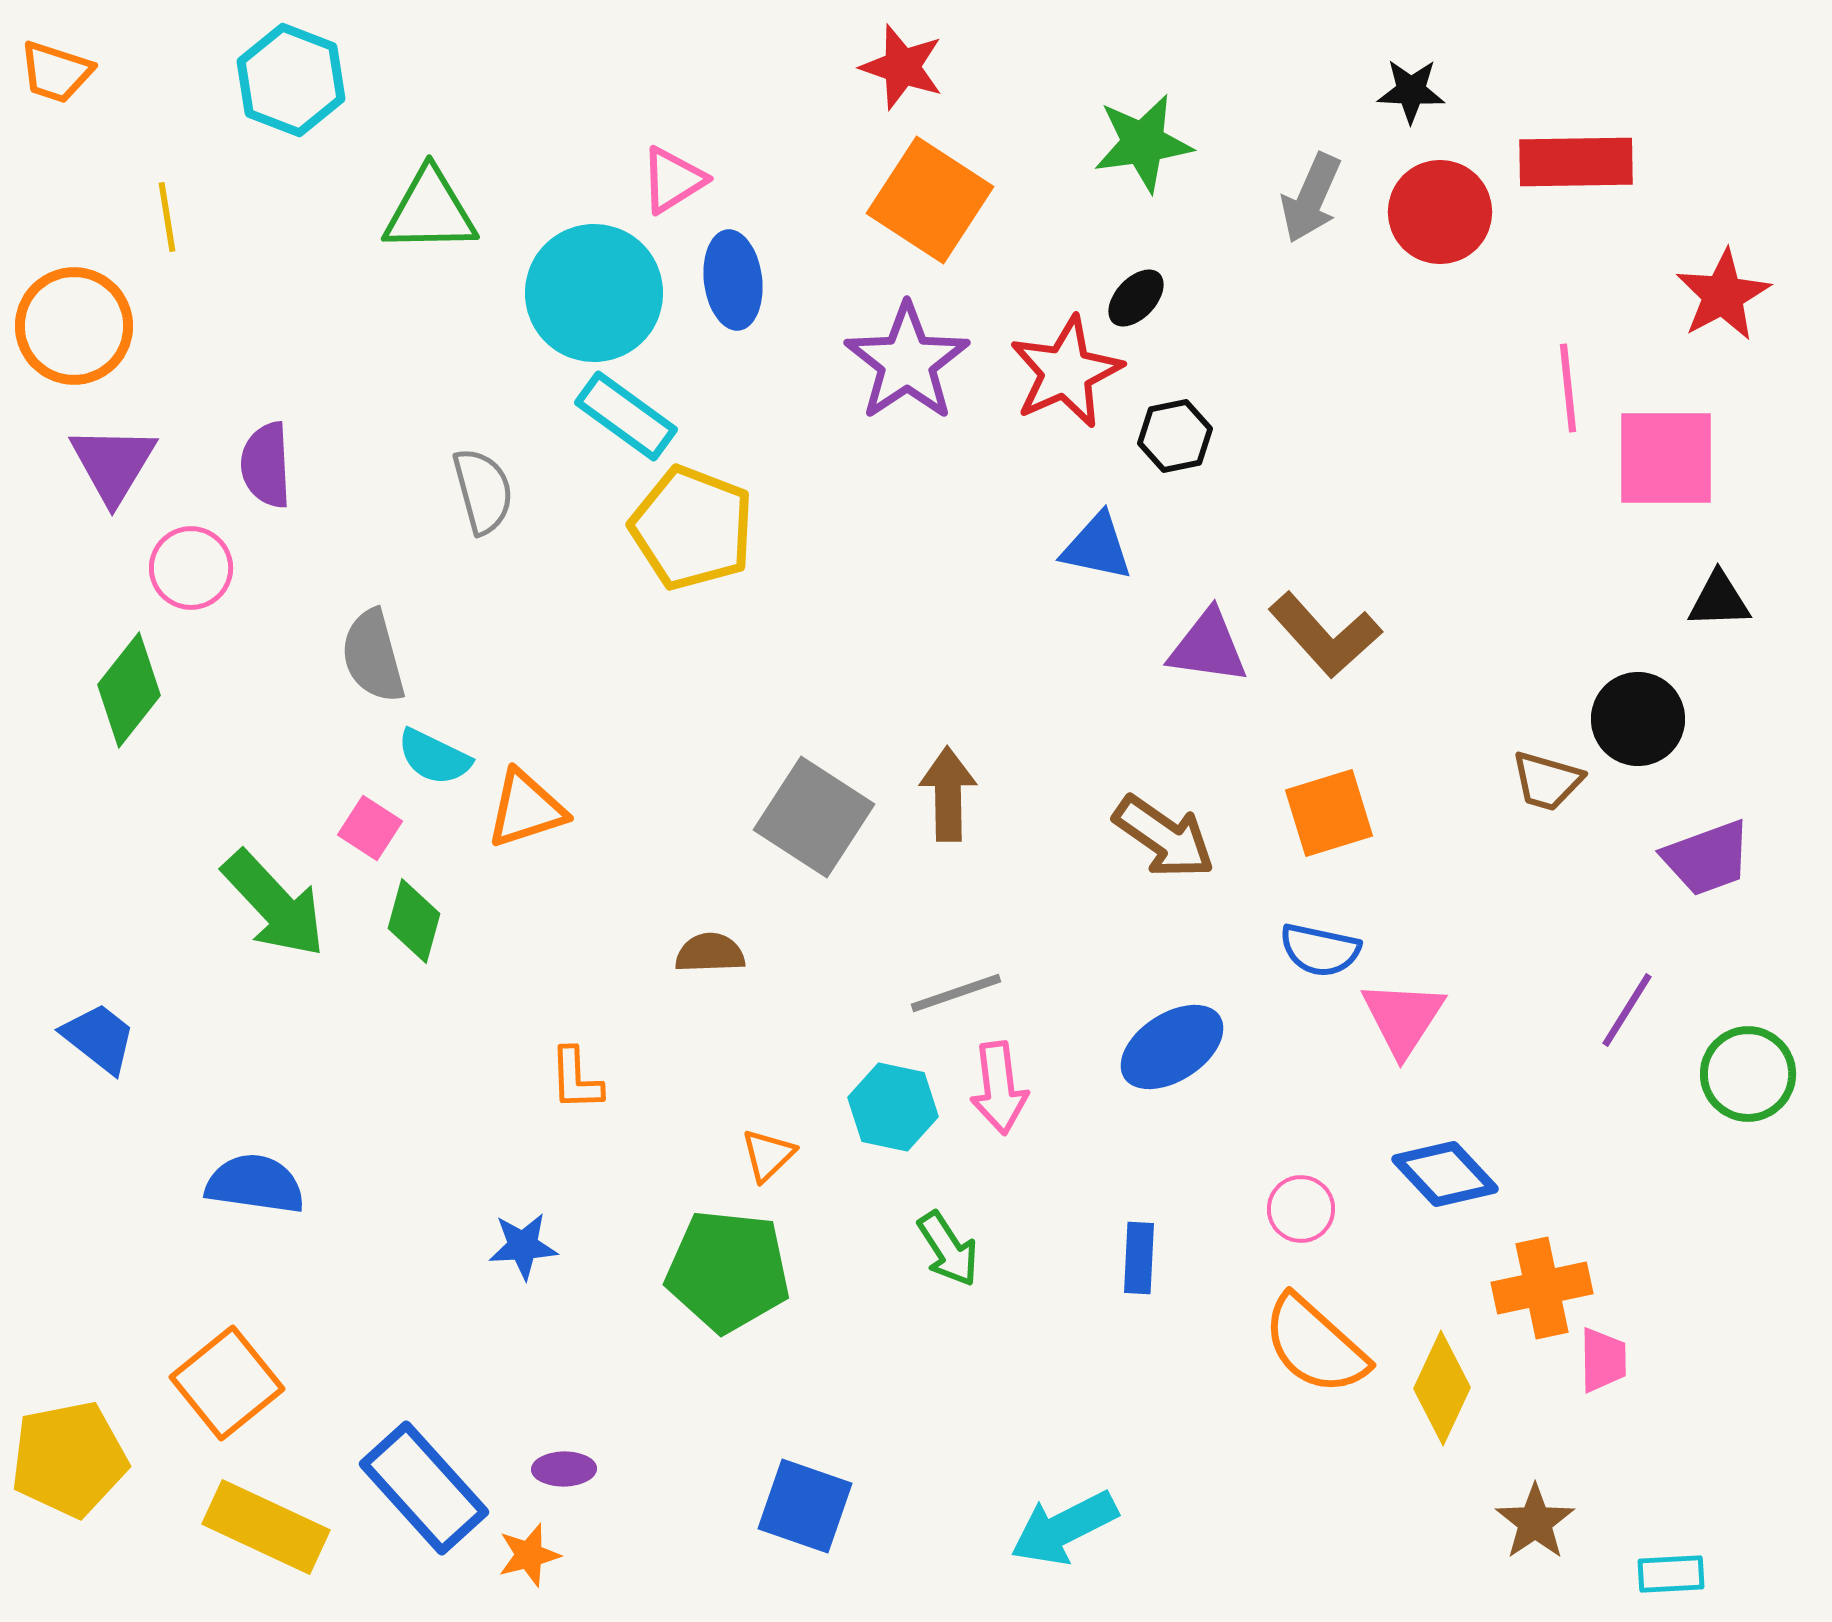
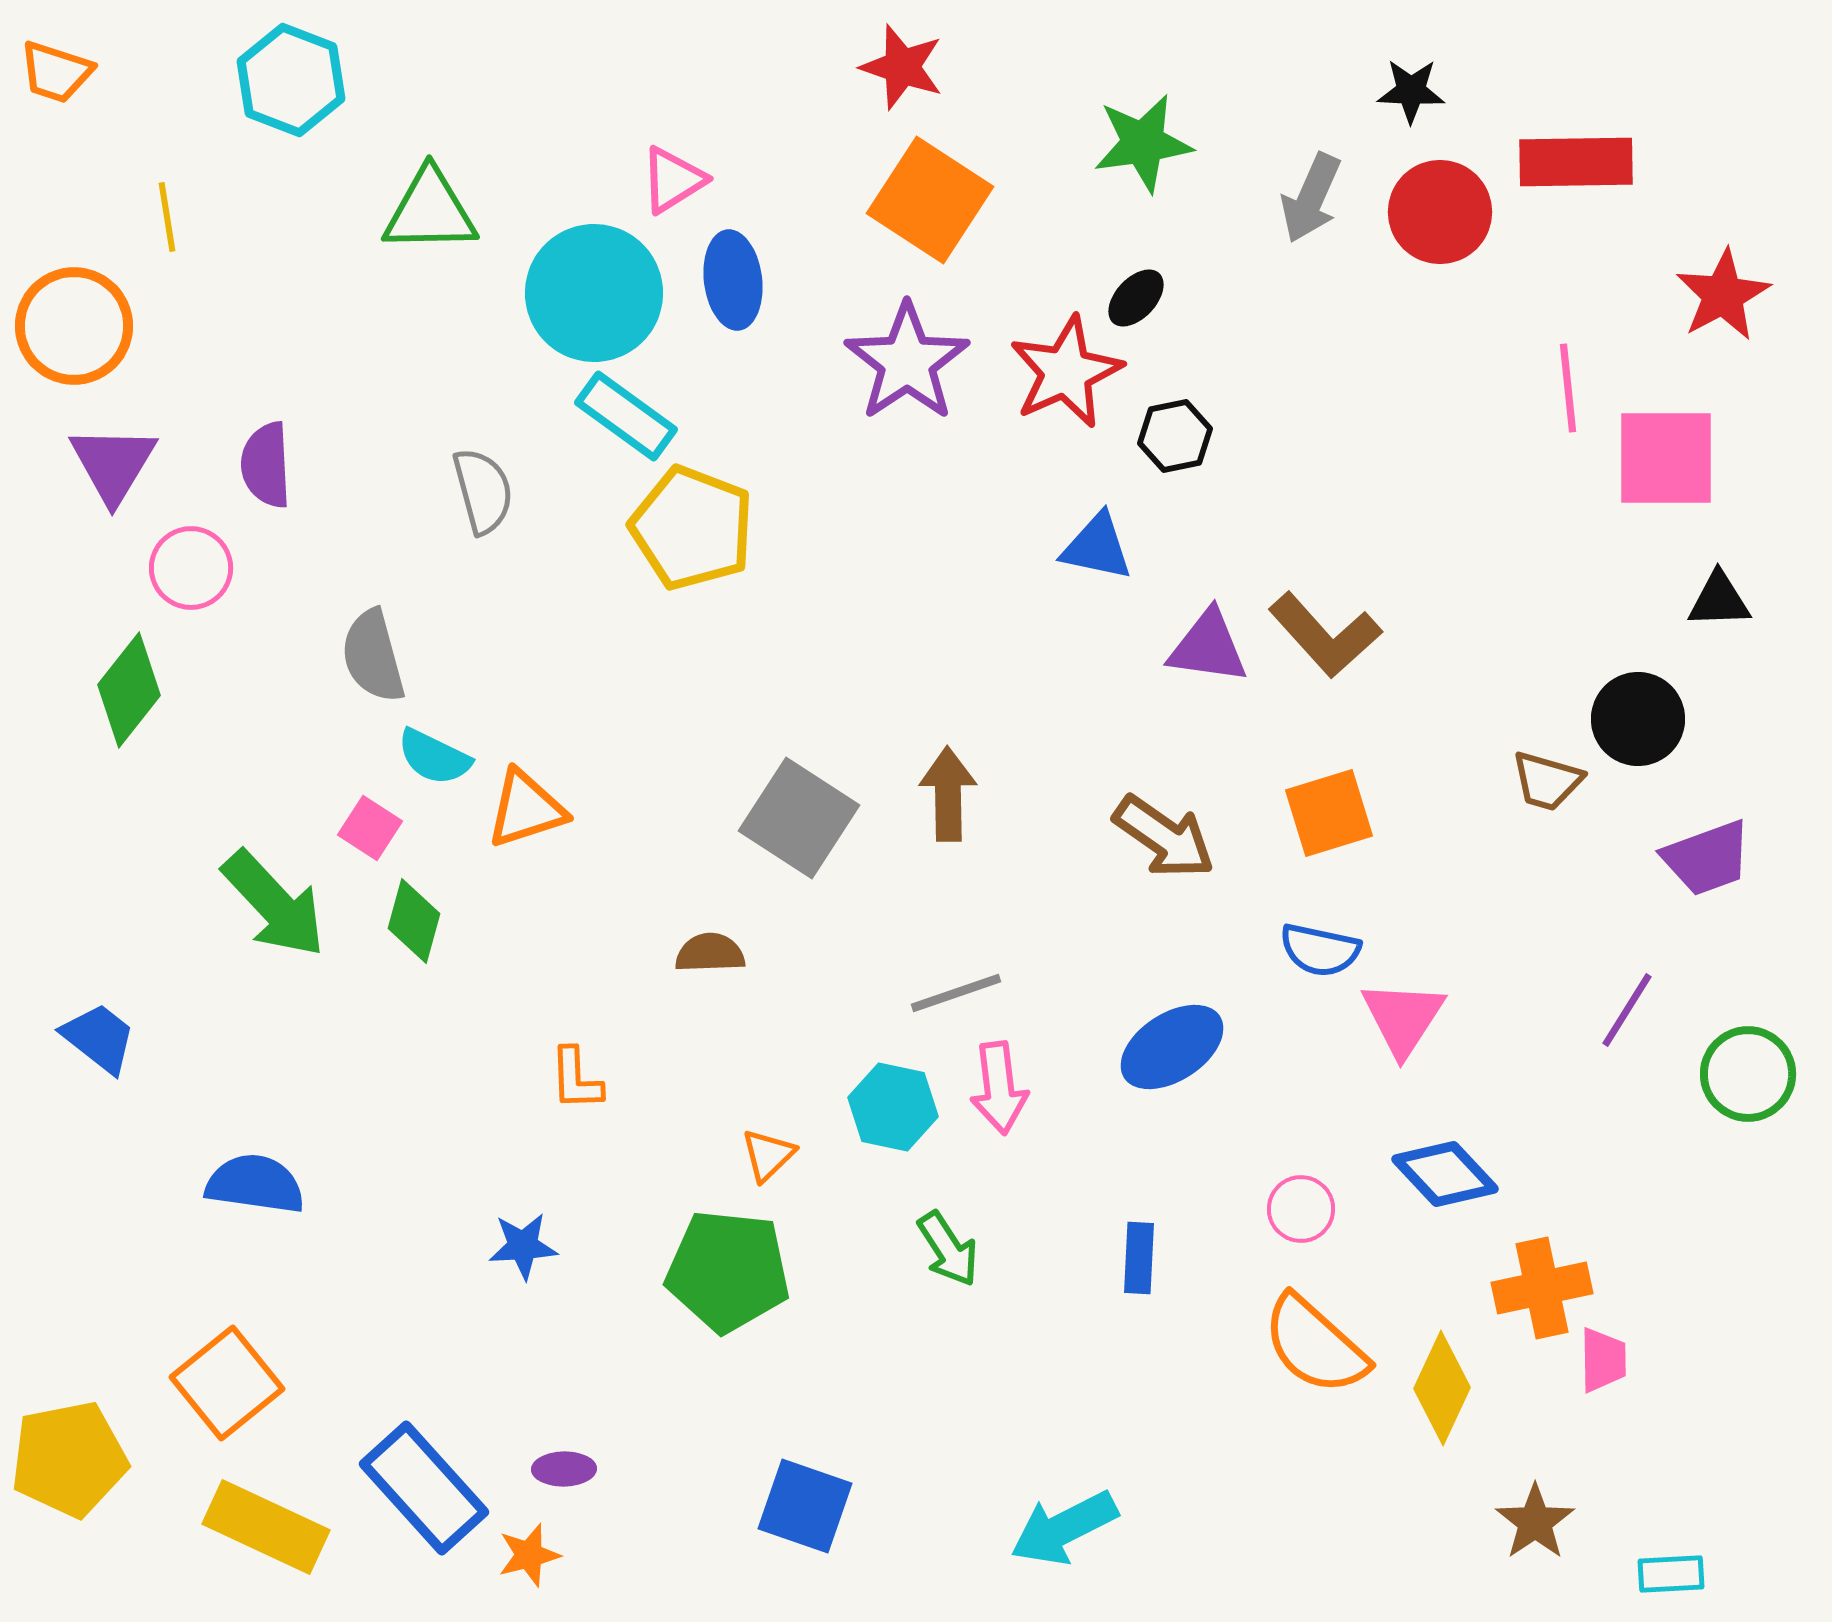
gray square at (814, 817): moved 15 px left, 1 px down
